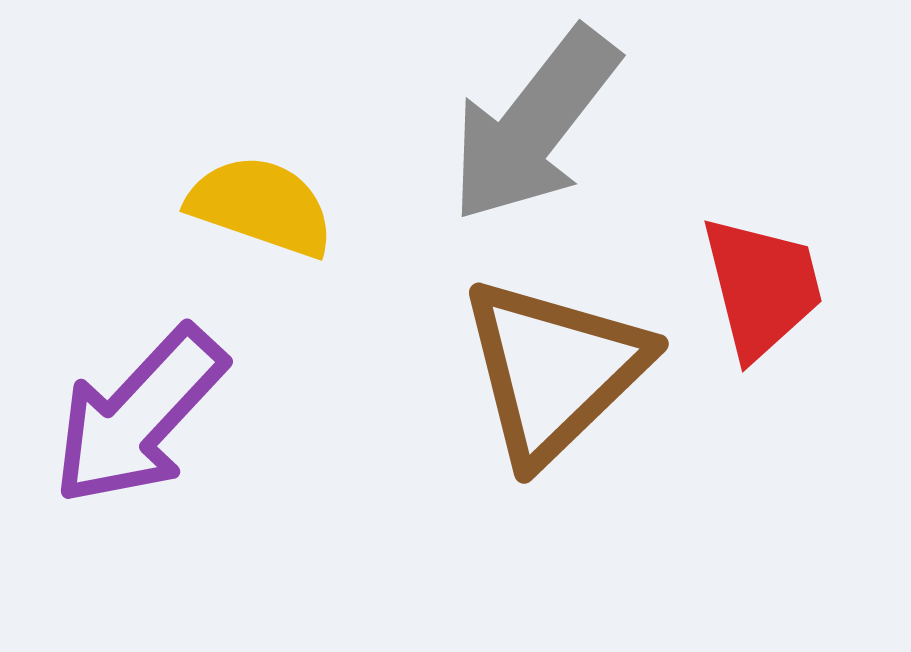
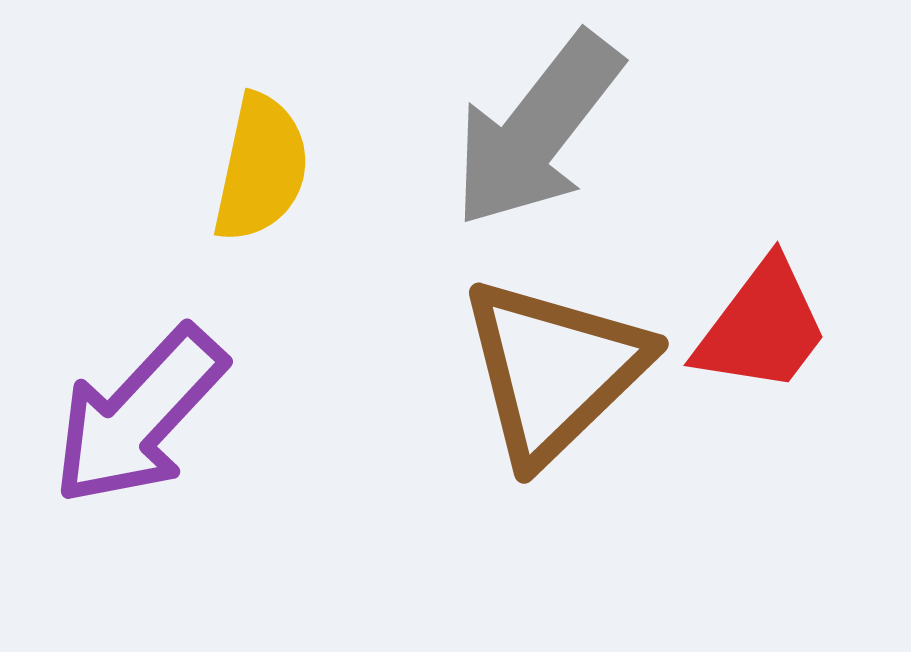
gray arrow: moved 3 px right, 5 px down
yellow semicircle: moved 38 px up; rotated 83 degrees clockwise
red trapezoid: moved 40 px down; rotated 51 degrees clockwise
